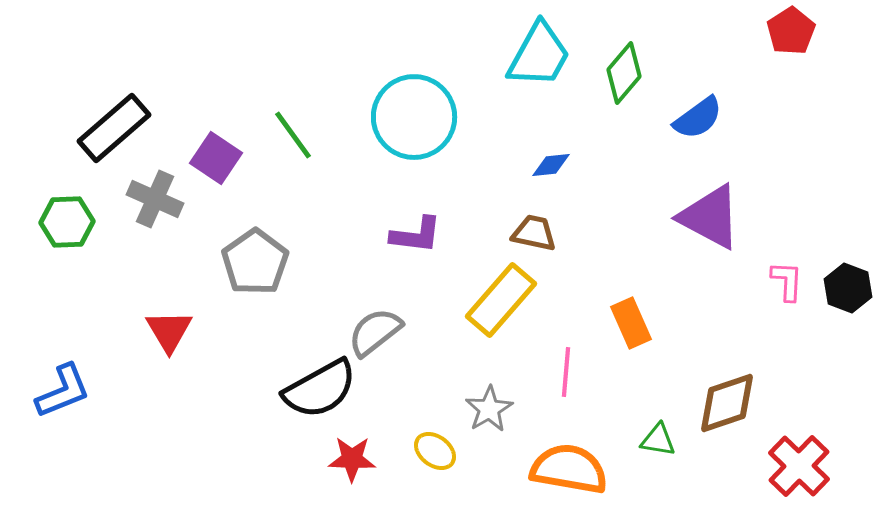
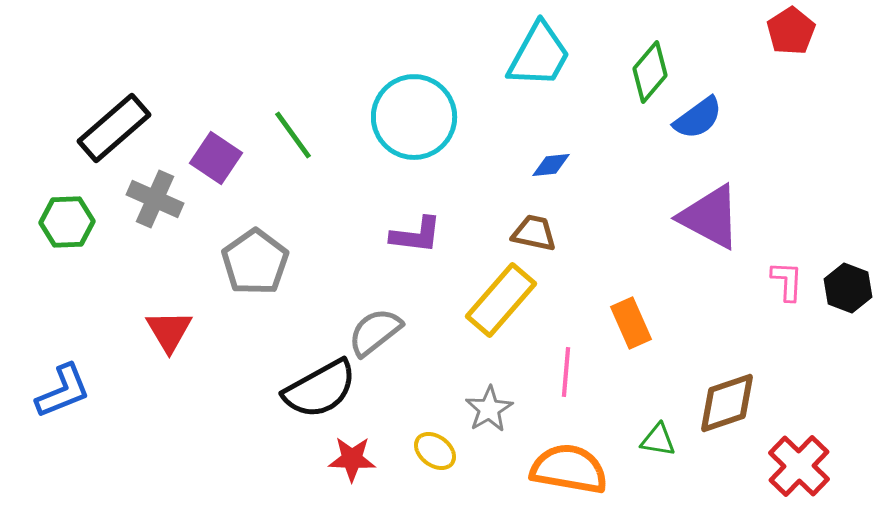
green diamond: moved 26 px right, 1 px up
